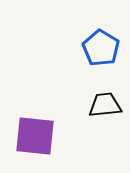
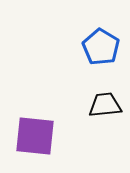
blue pentagon: moved 1 px up
